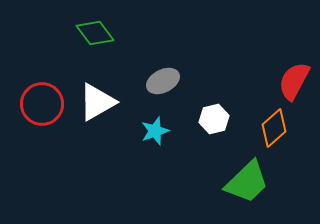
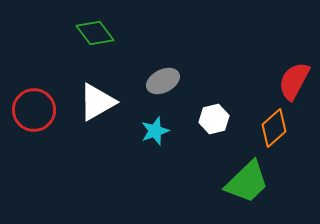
red circle: moved 8 px left, 6 px down
